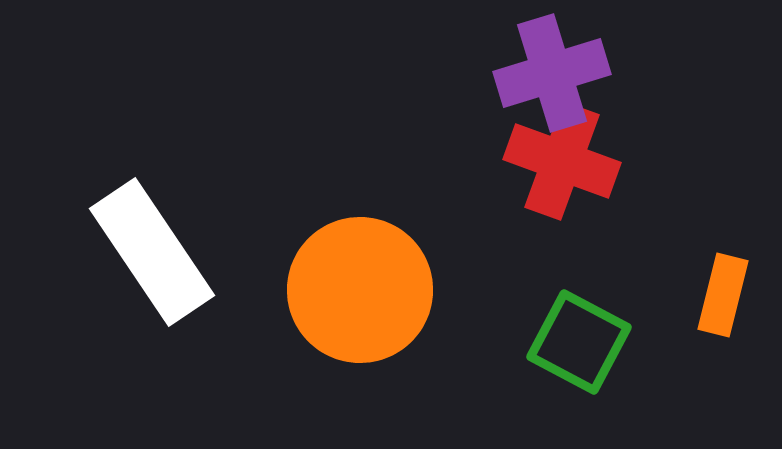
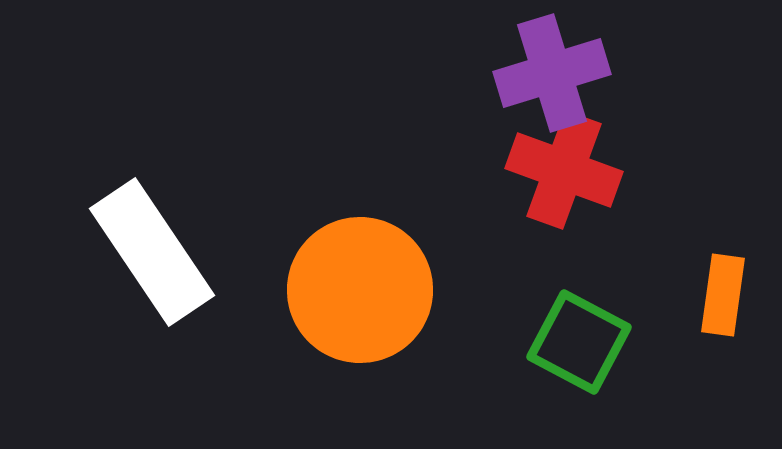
red cross: moved 2 px right, 9 px down
orange rectangle: rotated 6 degrees counterclockwise
